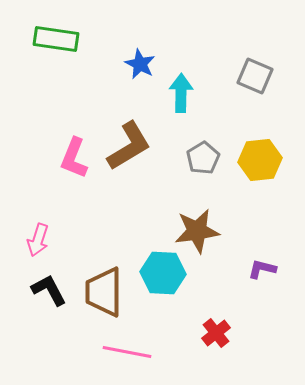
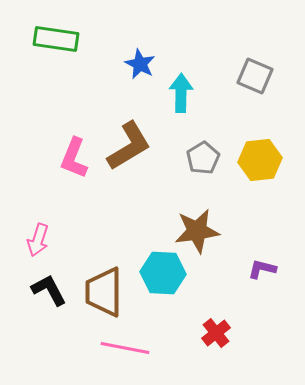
pink line: moved 2 px left, 4 px up
